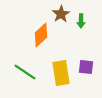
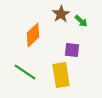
green arrow: rotated 48 degrees counterclockwise
orange diamond: moved 8 px left
purple square: moved 14 px left, 17 px up
yellow rectangle: moved 2 px down
